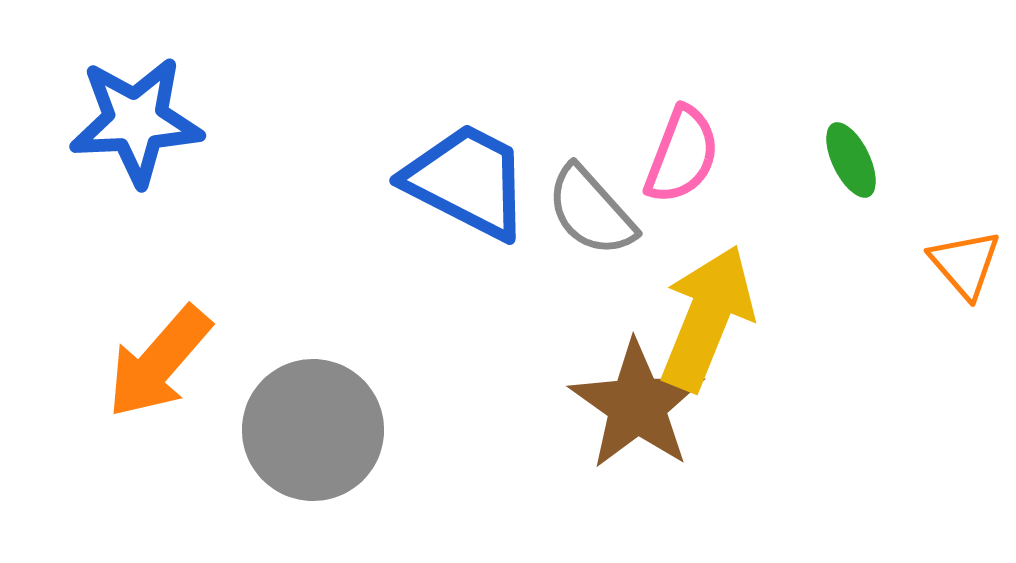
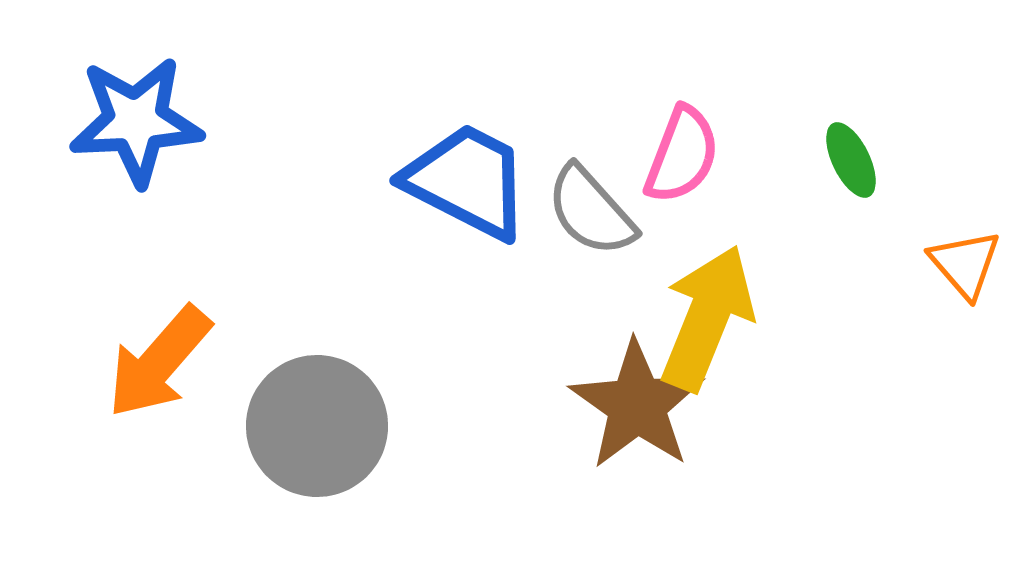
gray circle: moved 4 px right, 4 px up
